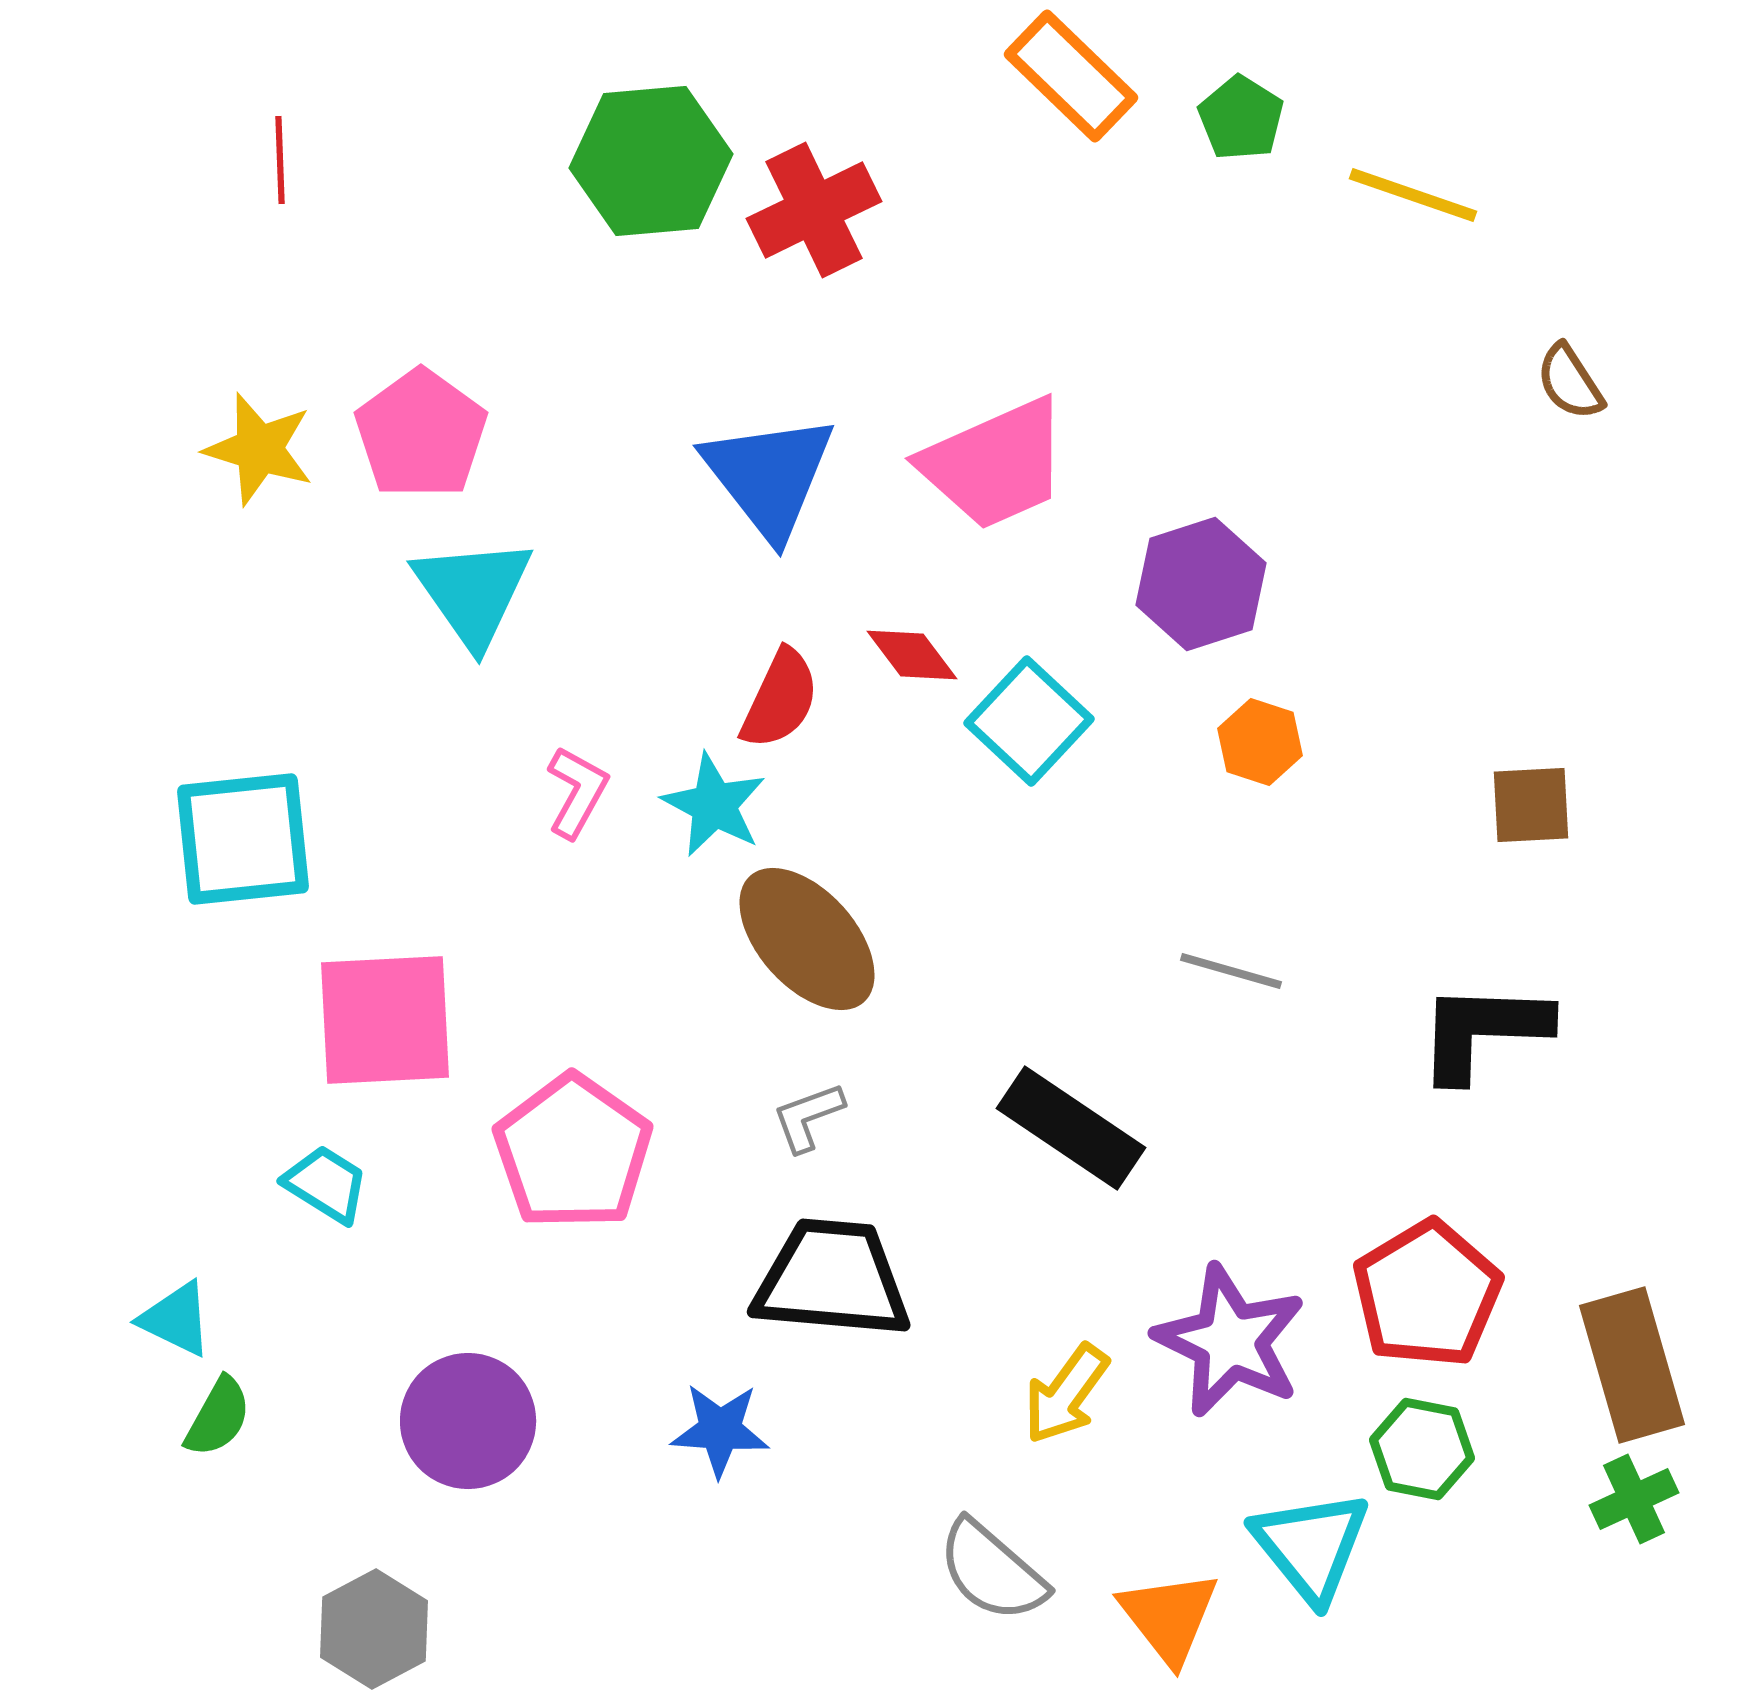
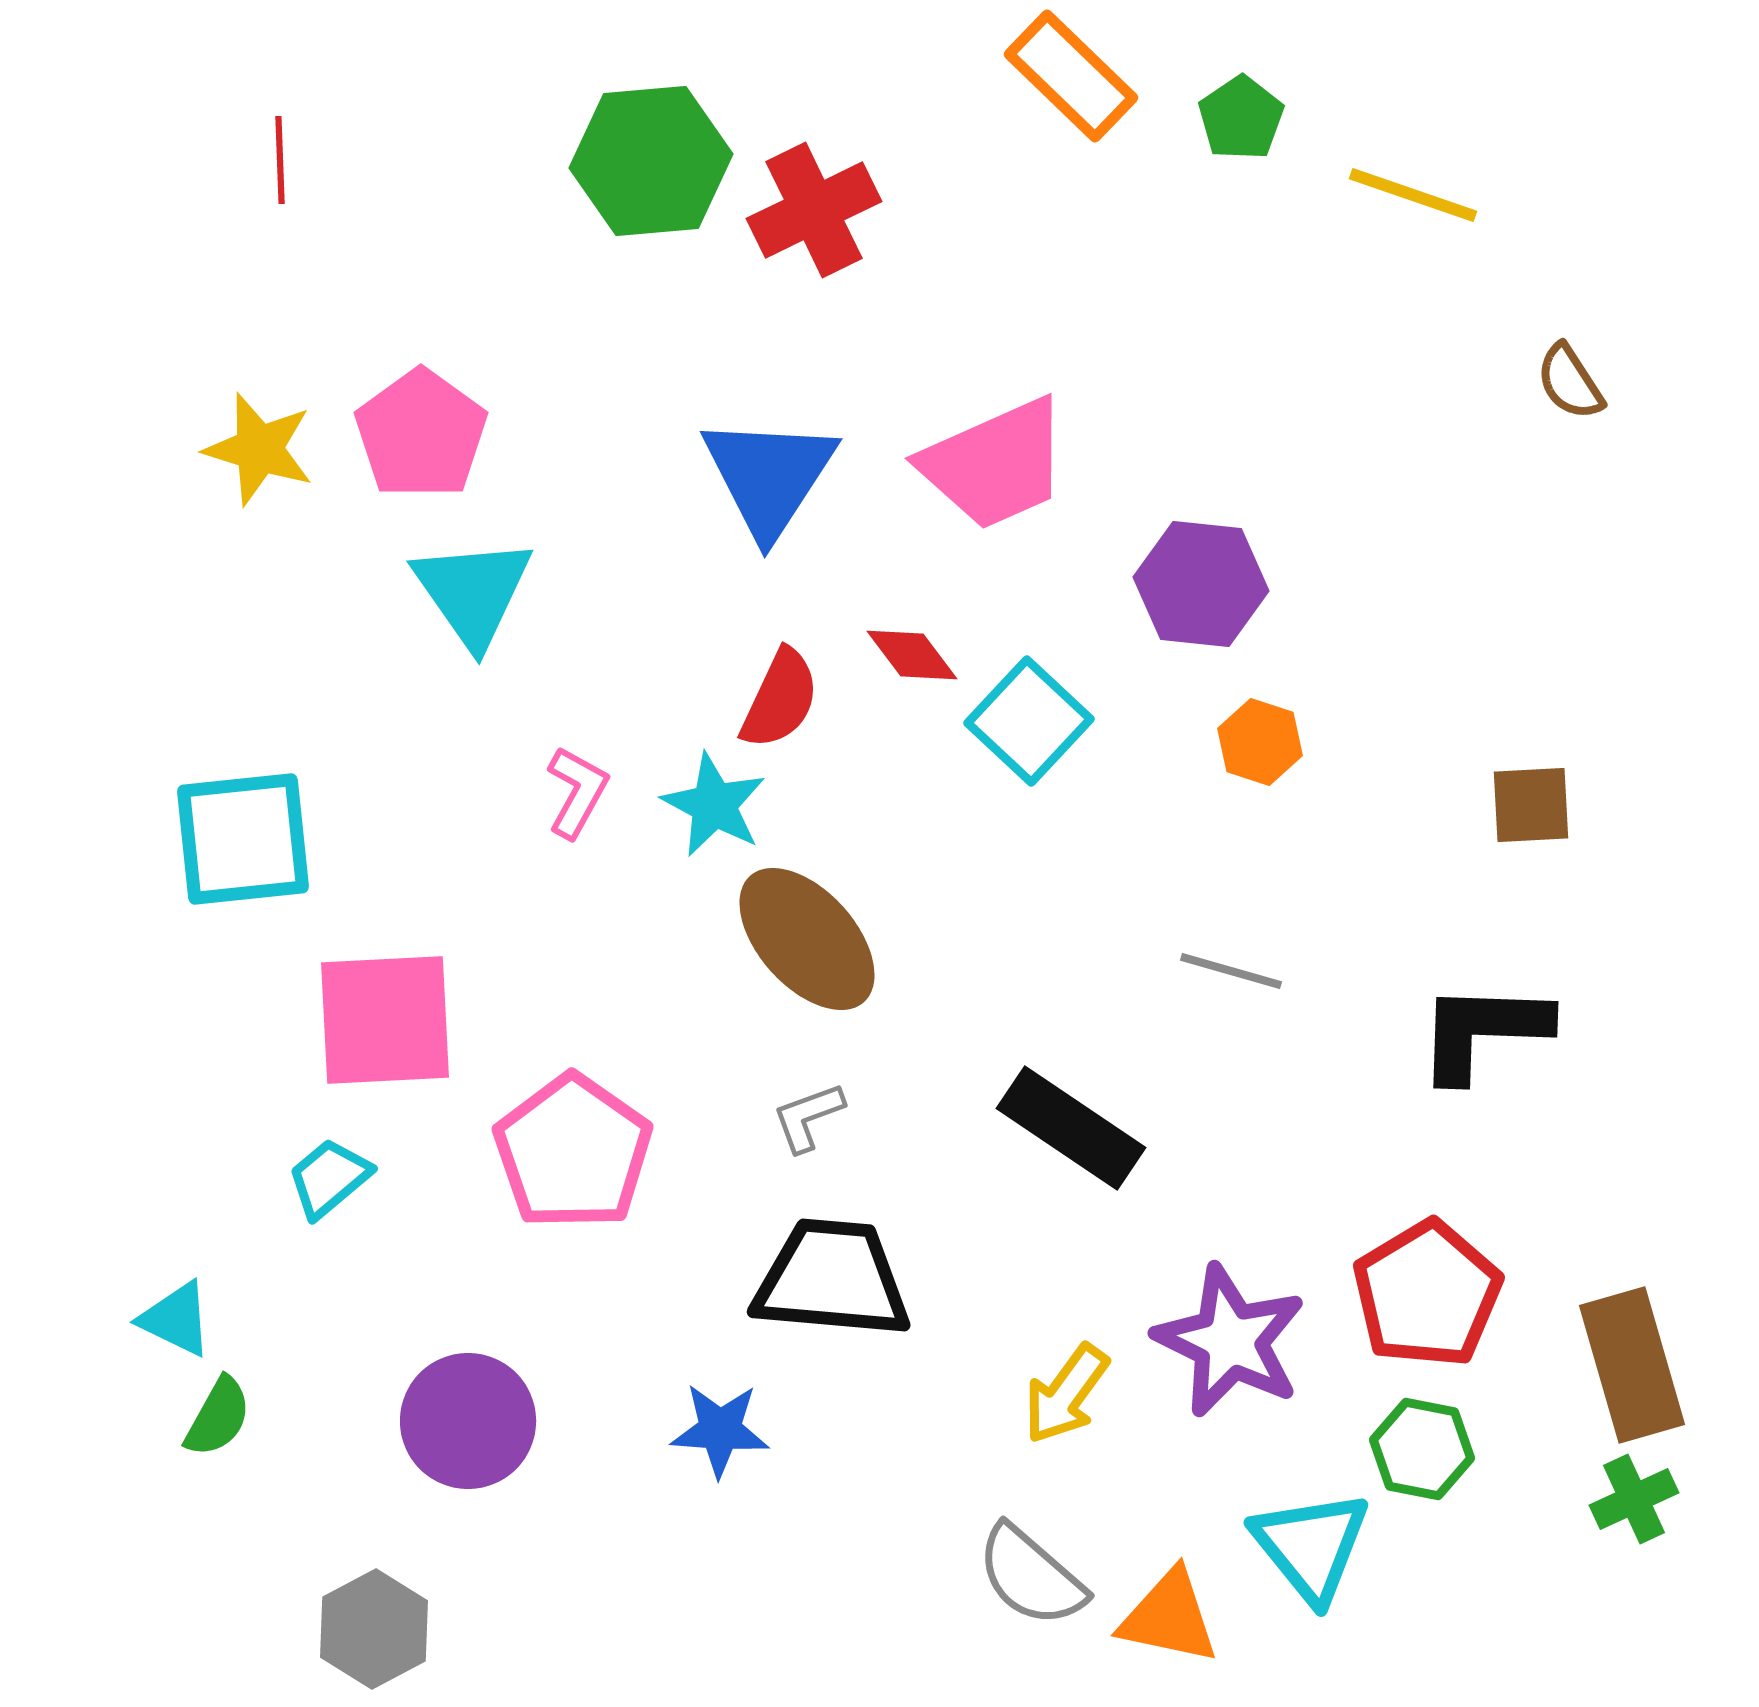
green pentagon at (1241, 118): rotated 6 degrees clockwise
blue triangle at (769, 476): rotated 11 degrees clockwise
purple hexagon at (1201, 584): rotated 24 degrees clockwise
cyan trapezoid at (326, 1184): moved 3 px right, 6 px up; rotated 72 degrees counterclockwise
gray semicircle at (992, 1571): moved 39 px right, 5 px down
orange triangle at (1169, 1617): rotated 40 degrees counterclockwise
